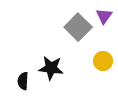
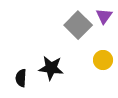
gray square: moved 2 px up
yellow circle: moved 1 px up
black semicircle: moved 2 px left, 3 px up
